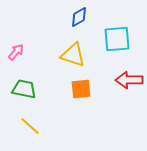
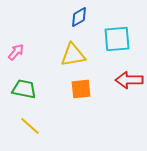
yellow triangle: rotated 28 degrees counterclockwise
